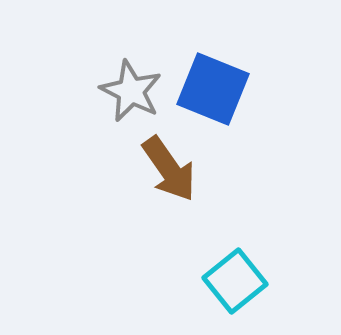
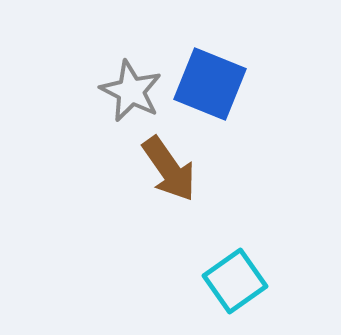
blue square: moved 3 px left, 5 px up
cyan square: rotated 4 degrees clockwise
